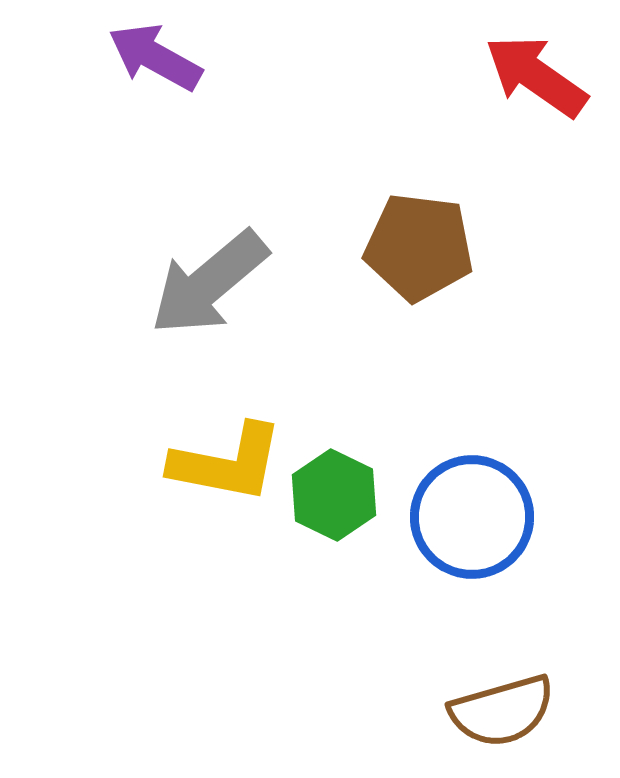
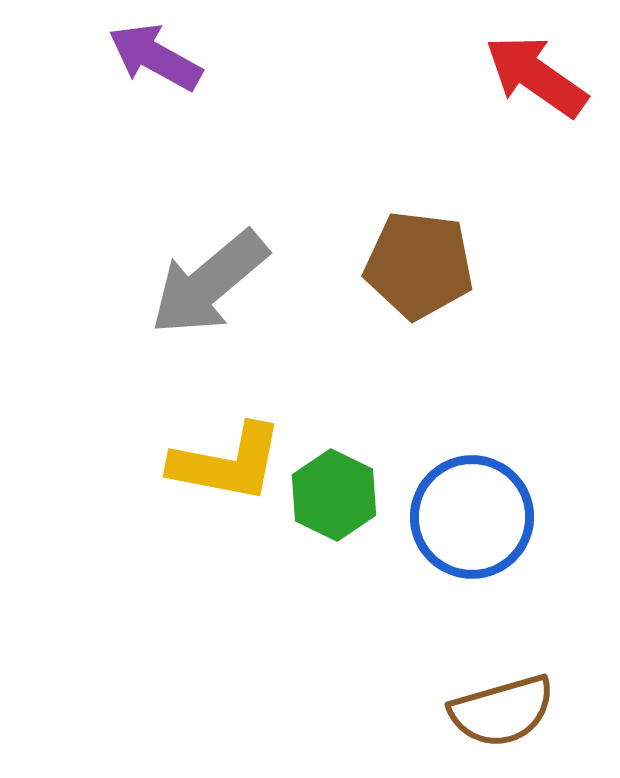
brown pentagon: moved 18 px down
